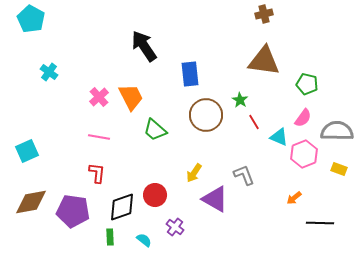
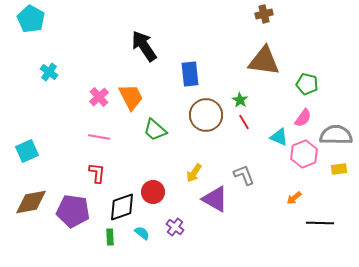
red line: moved 10 px left
gray semicircle: moved 1 px left, 4 px down
yellow rectangle: rotated 28 degrees counterclockwise
red circle: moved 2 px left, 3 px up
cyan semicircle: moved 2 px left, 7 px up
